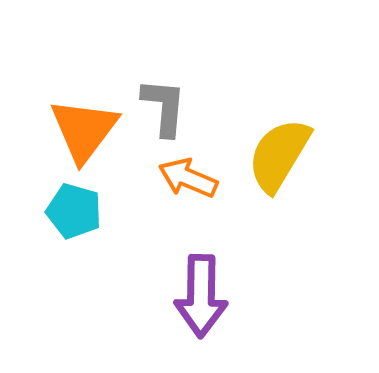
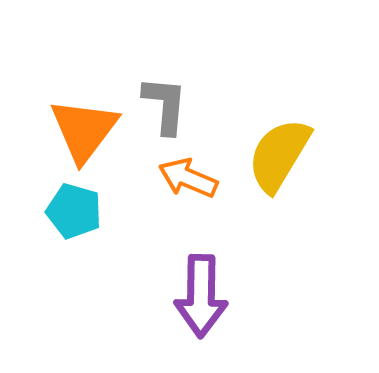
gray L-shape: moved 1 px right, 2 px up
